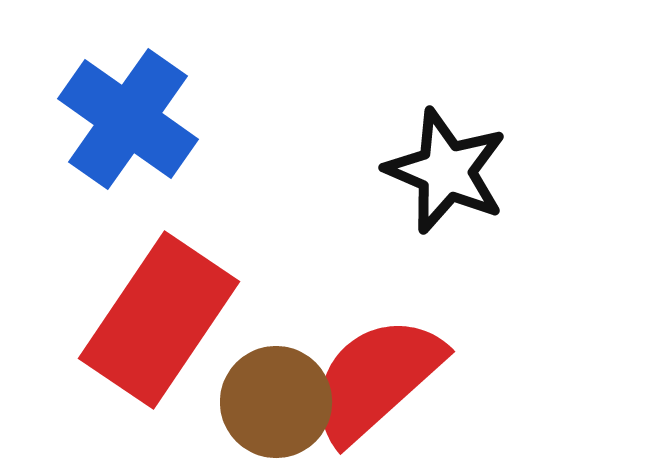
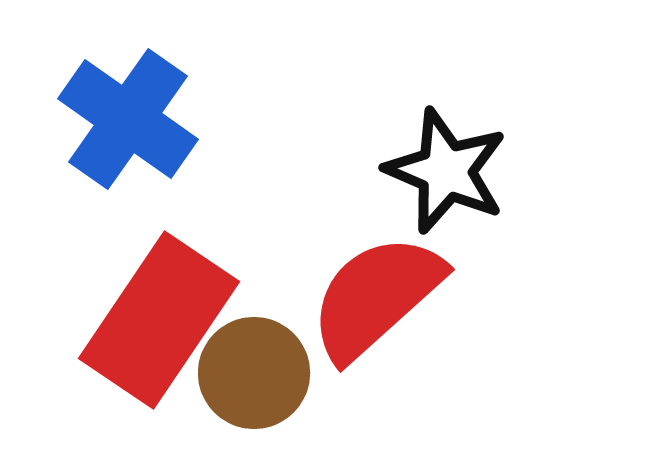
red semicircle: moved 82 px up
brown circle: moved 22 px left, 29 px up
